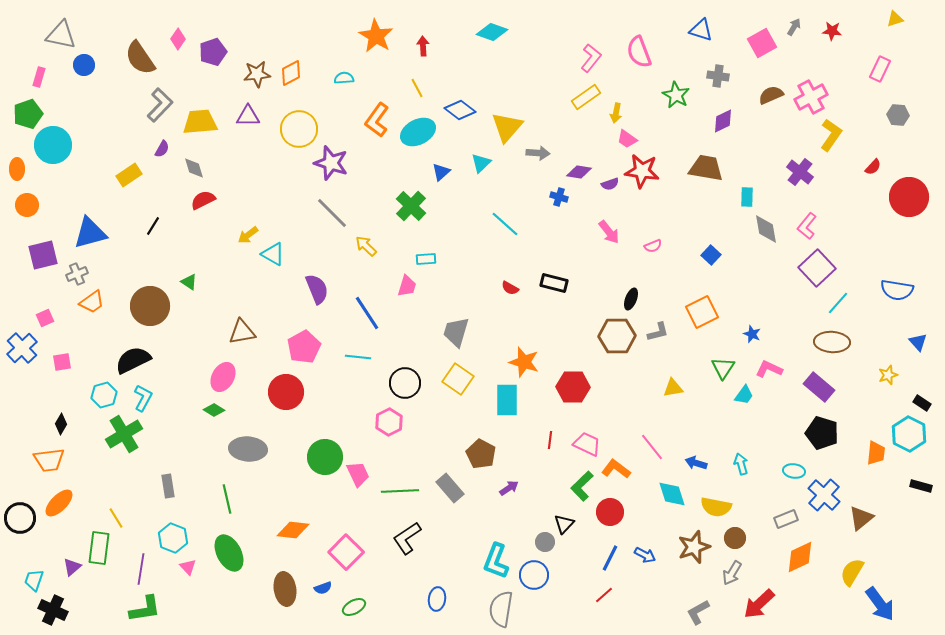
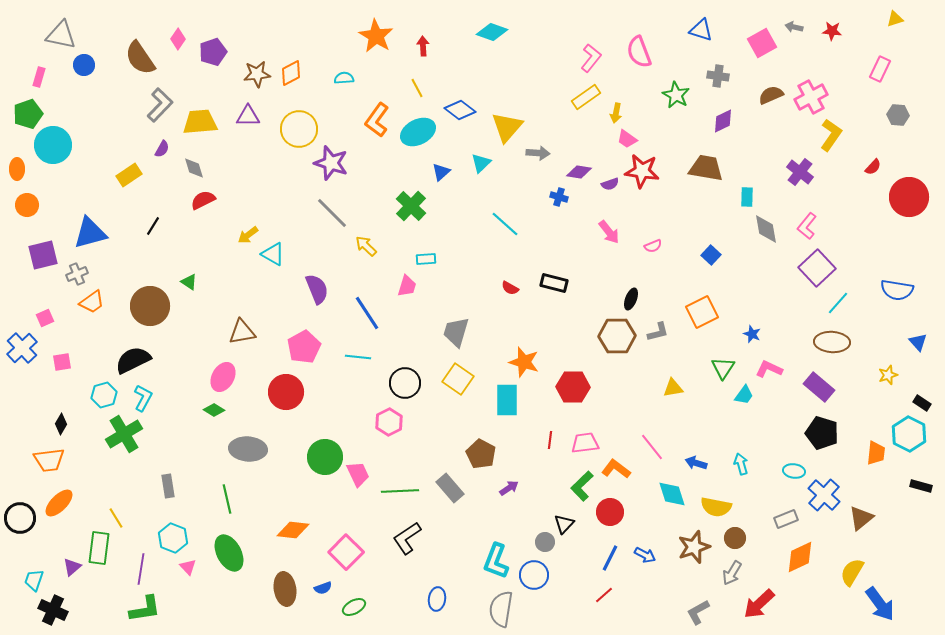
gray arrow at (794, 27): rotated 108 degrees counterclockwise
pink trapezoid at (587, 444): moved 2 px left, 1 px up; rotated 32 degrees counterclockwise
